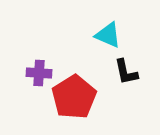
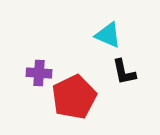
black L-shape: moved 2 px left
red pentagon: rotated 6 degrees clockwise
